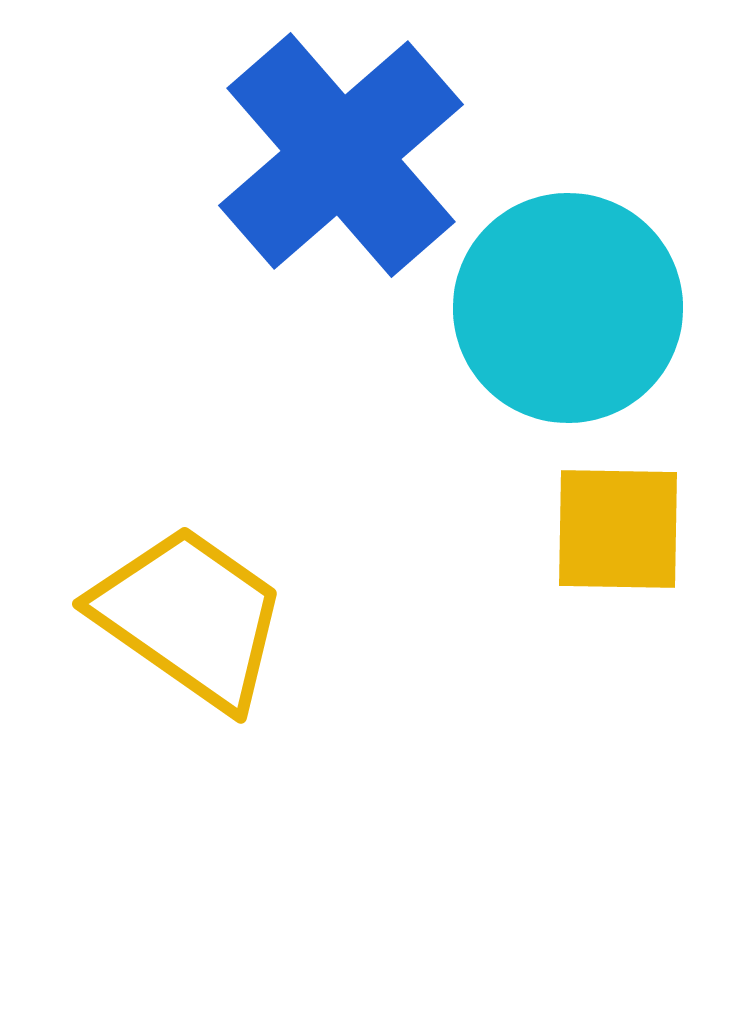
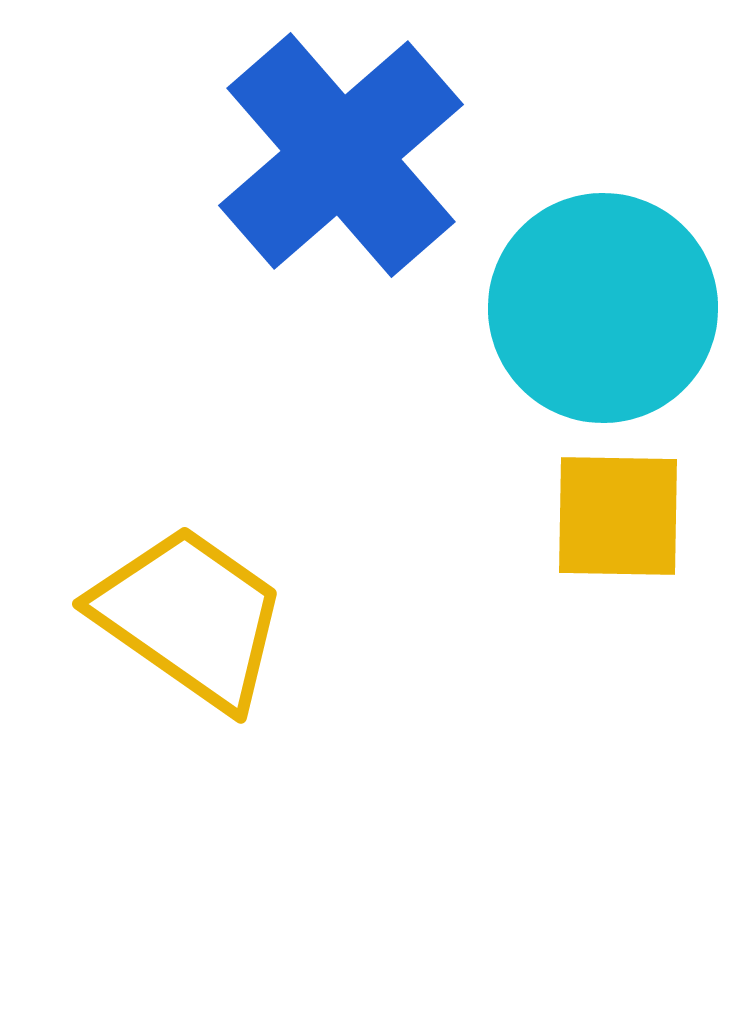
cyan circle: moved 35 px right
yellow square: moved 13 px up
